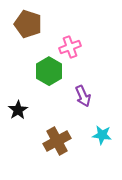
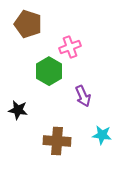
black star: rotated 30 degrees counterclockwise
brown cross: rotated 32 degrees clockwise
